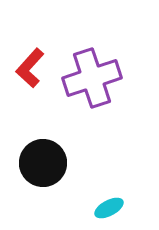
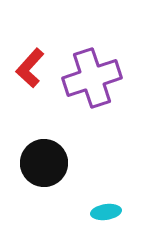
black circle: moved 1 px right
cyan ellipse: moved 3 px left, 4 px down; rotated 20 degrees clockwise
